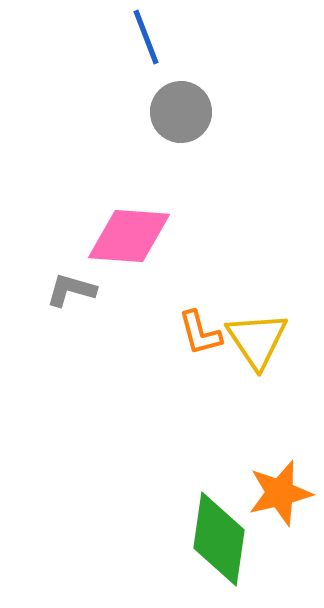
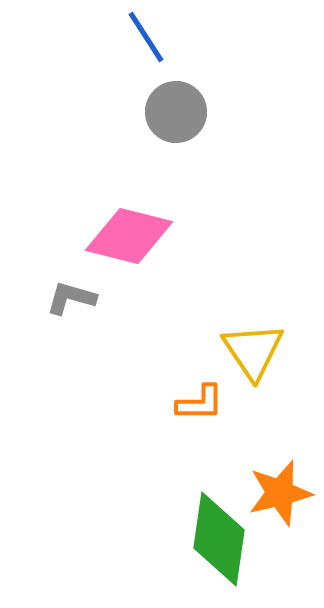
blue line: rotated 12 degrees counterclockwise
gray circle: moved 5 px left
pink diamond: rotated 10 degrees clockwise
gray L-shape: moved 8 px down
orange L-shape: moved 70 px down; rotated 75 degrees counterclockwise
yellow triangle: moved 4 px left, 11 px down
